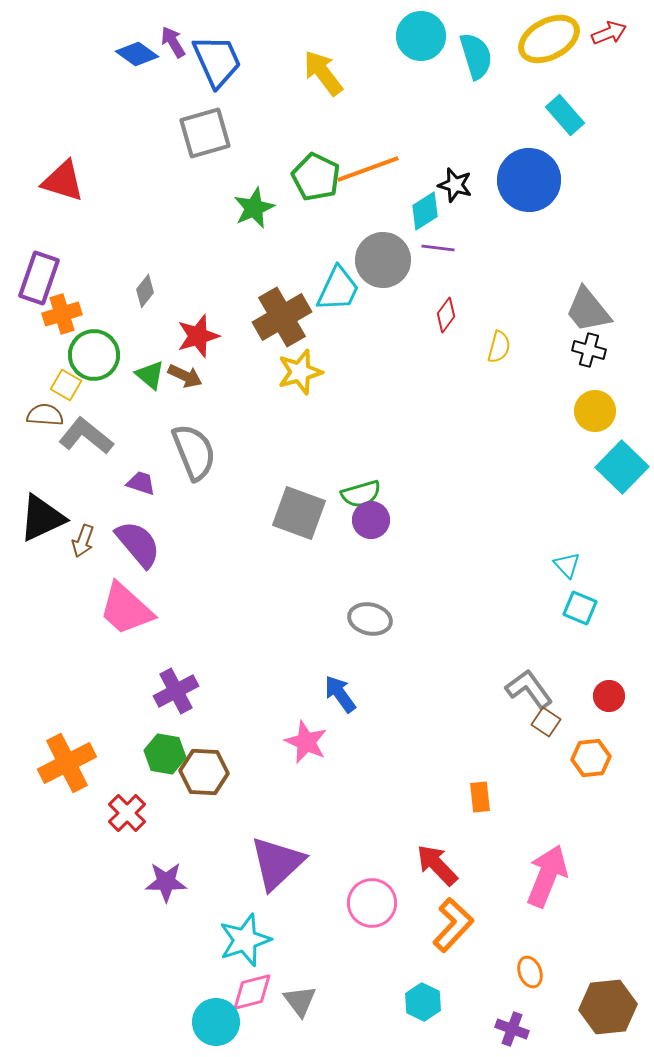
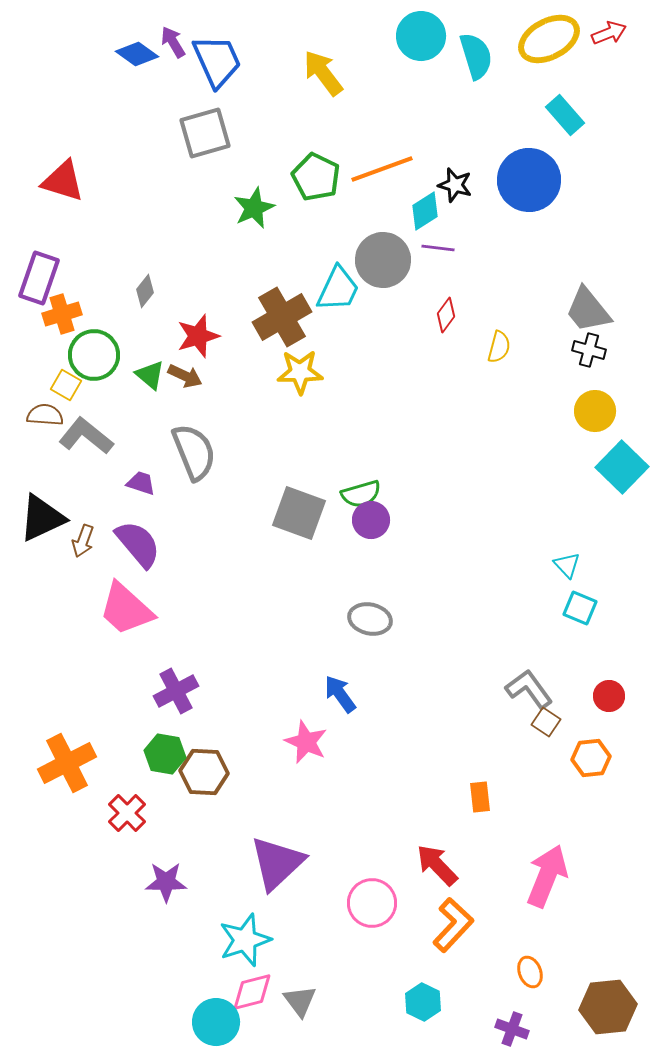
orange line at (368, 169): moved 14 px right
yellow star at (300, 372): rotated 15 degrees clockwise
